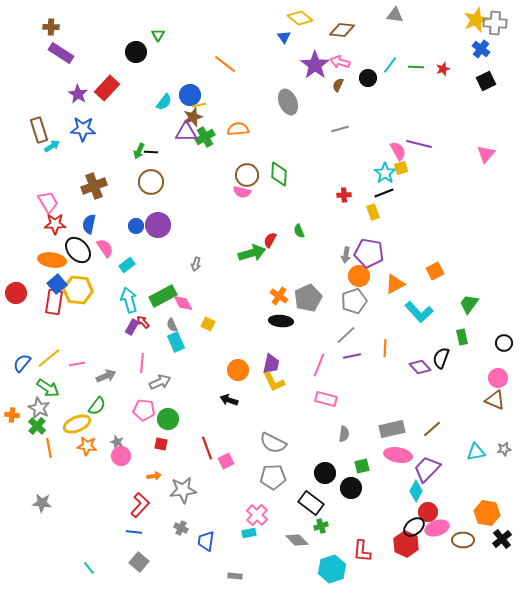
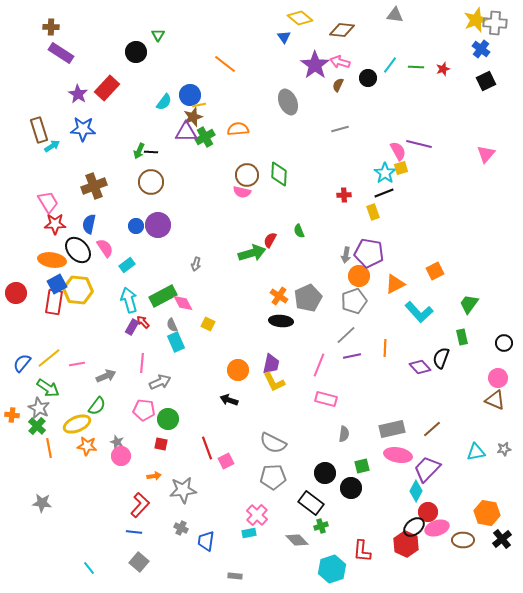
blue square at (57, 284): rotated 12 degrees clockwise
